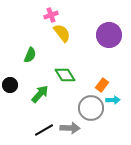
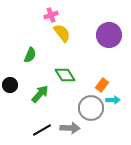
black line: moved 2 px left
